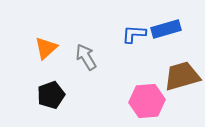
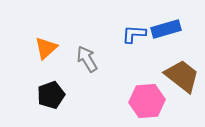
gray arrow: moved 1 px right, 2 px down
brown trapezoid: rotated 54 degrees clockwise
